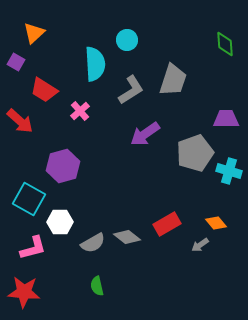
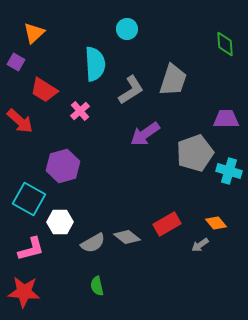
cyan circle: moved 11 px up
pink L-shape: moved 2 px left, 1 px down
